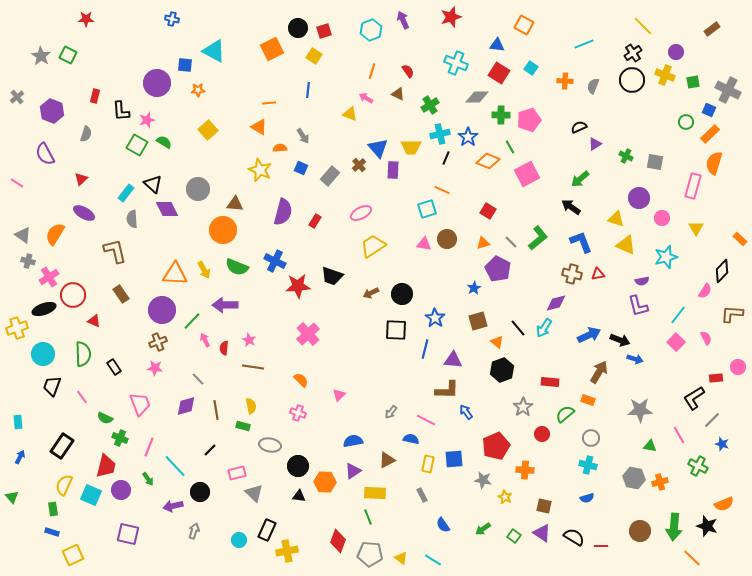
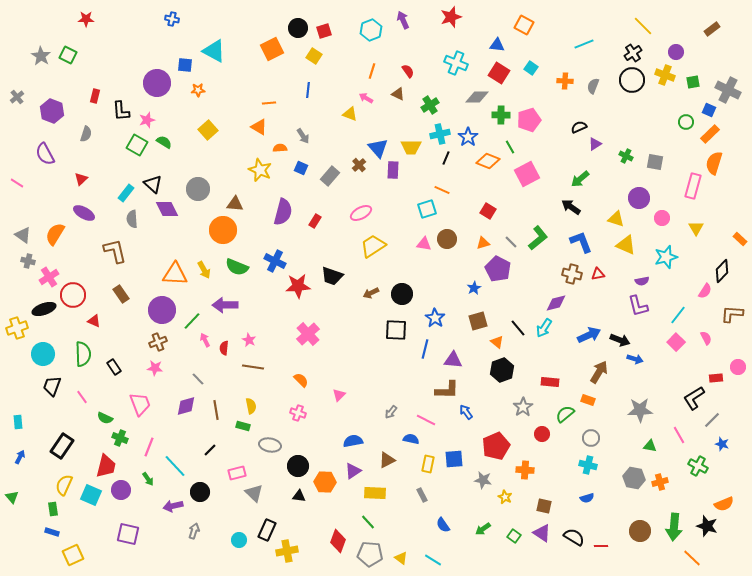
green line at (368, 517): moved 5 px down; rotated 21 degrees counterclockwise
